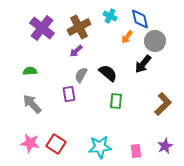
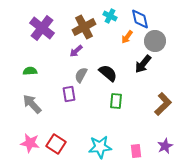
brown cross: moved 5 px right
